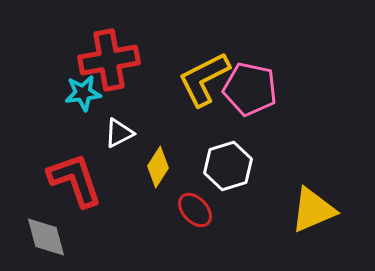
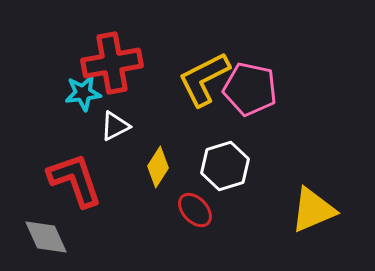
red cross: moved 3 px right, 3 px down
white triangle: moved 4 px left, 7 px up
white hexagon: moved 3 px left
gray diamond: rotated 9 degrees counterclockwise
